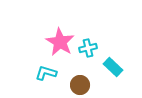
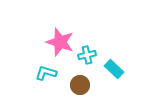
pink star: rotated 12 degrees counterclockwise
cyan cross: moved 1 px left, 7 px down
cyan rectangle: moved 1 px right, 2 px down
